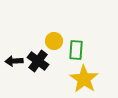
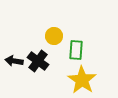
yellow circle: moved 5 px up
black arrow: rotated 12 degrees clockwise
yellow star: moved 2 px left, 1 px down
